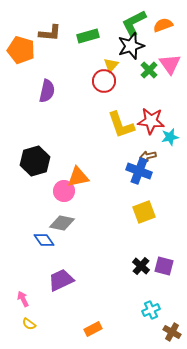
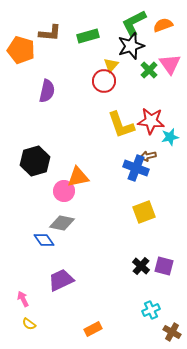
blue cross: moved 3 px left, 3 px up
